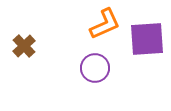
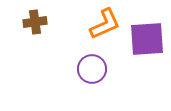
brown cross: moved 11 px right, 24 px up; rotated 35 degrees clockwise
purple circle: moved 3 px left, 1 px down
